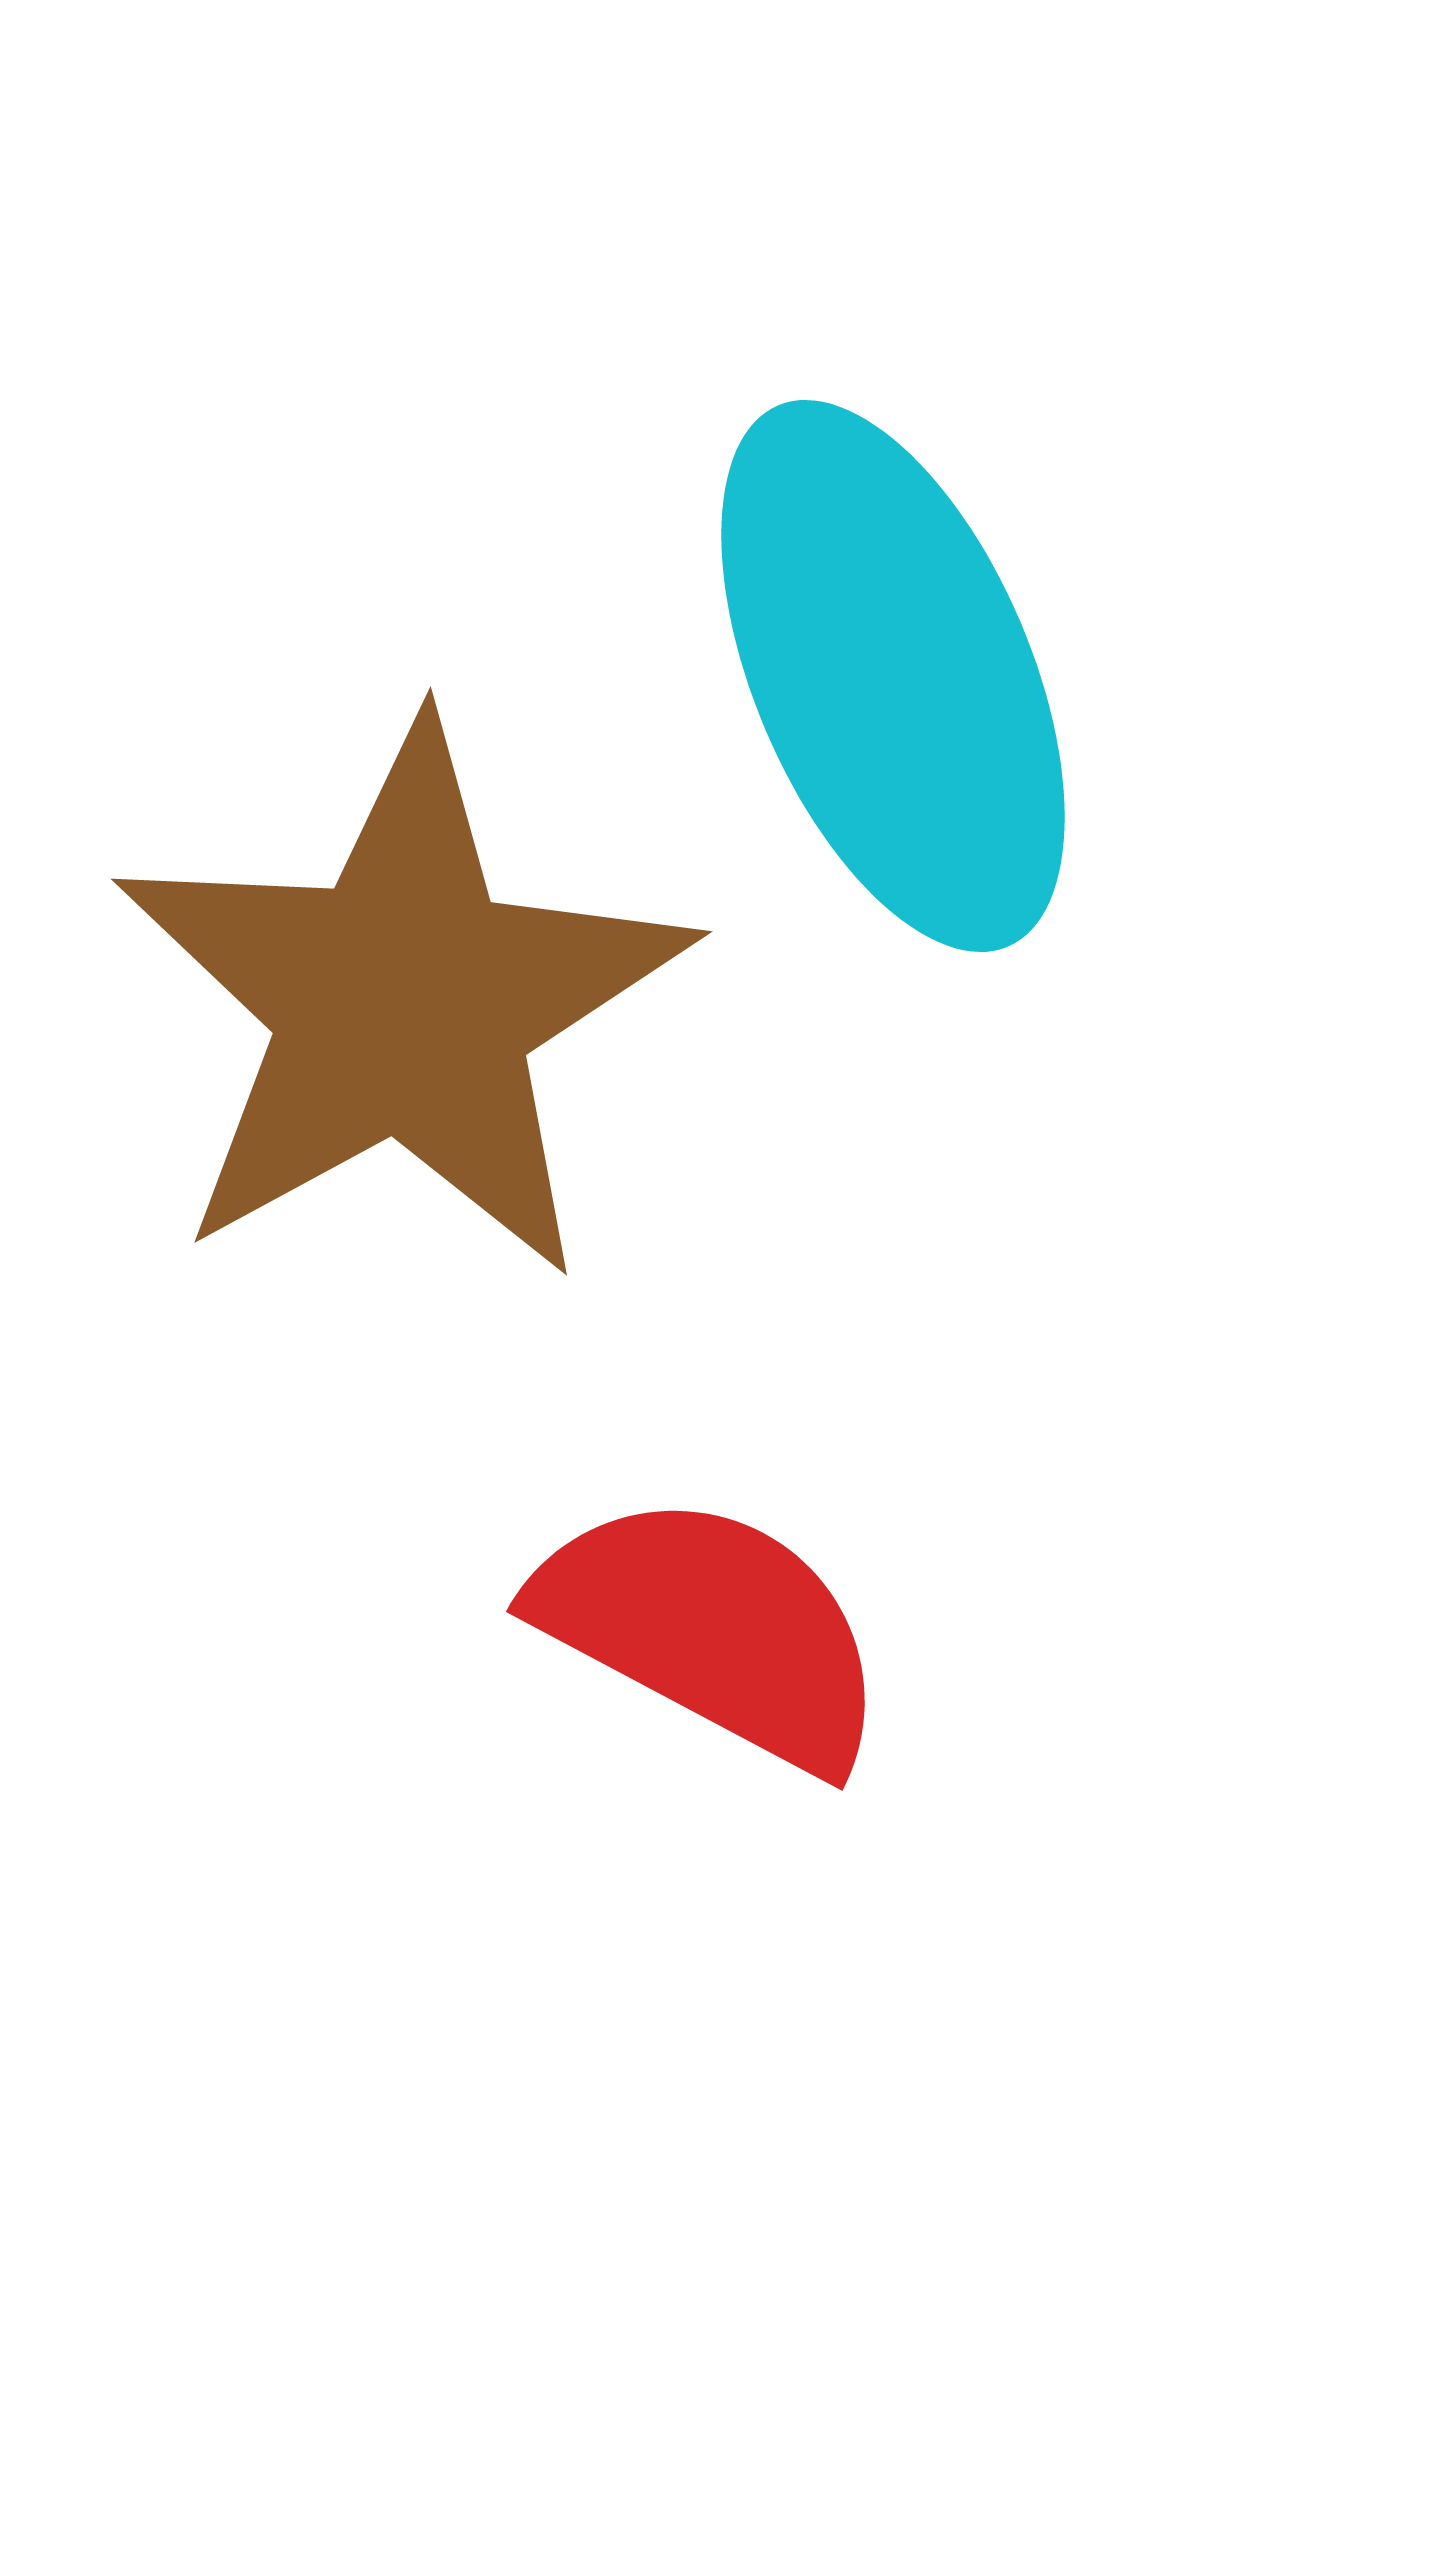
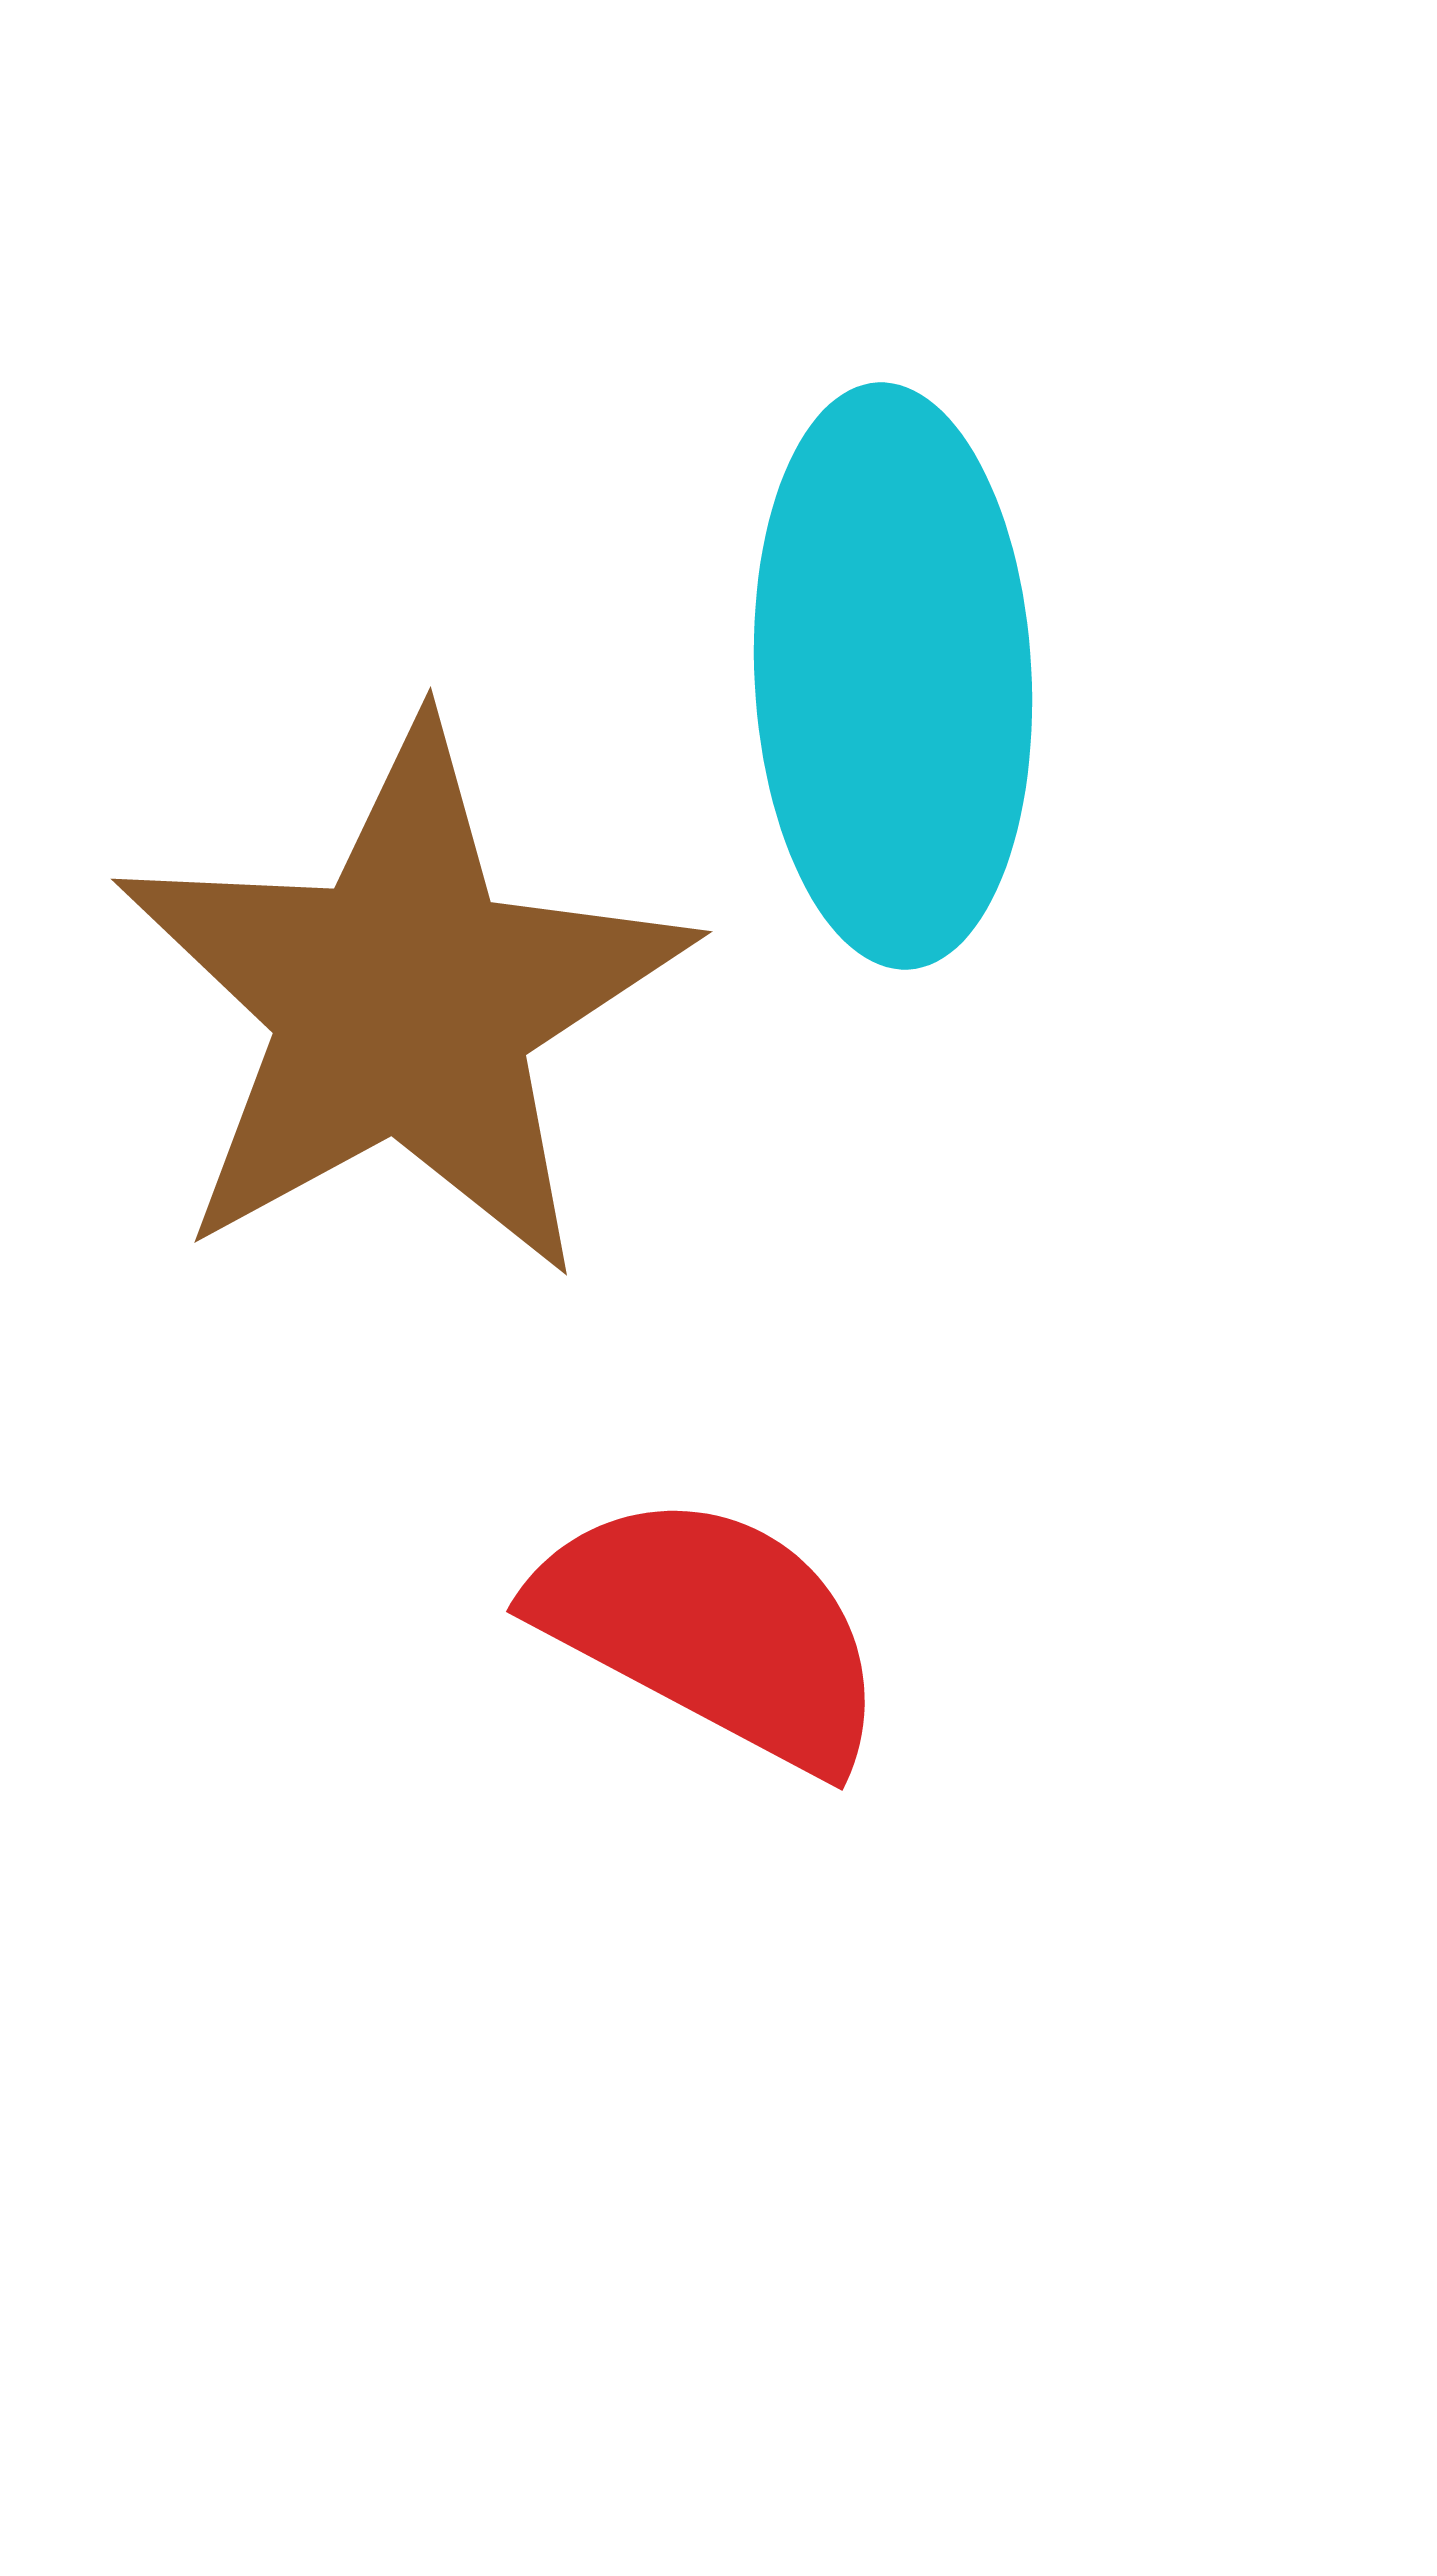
cyan ellipse: rotated 20 degrees clockwise
